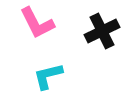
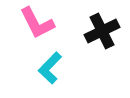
cyan L-shape: moved 2 px right, 8 px up; rotated 32 degrees counterclockwise
